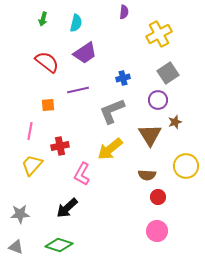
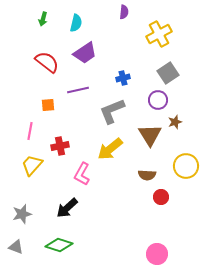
red circle: moved 3 px right
gray star: moved 2 px right; rotated 12 degrees counterclockwise
pink circle: moved 23 px down
